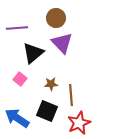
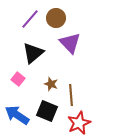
purple line: moved 13 px right, 9 px up; rotated 45 degrees counterclockwise
purple triangle: moved 8 px right
pink square: moved 2 px left
brown star: rotated 24 degrees clockwise
blue arrow: moved 3 px up
